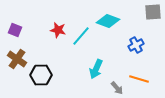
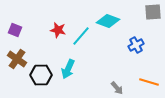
cyan arrow: moved 28 px left
orange line: moved 10 px right, 3 px down
